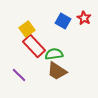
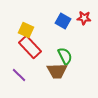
red star: rotated 24 degrees counterclockwise
yellow square: moved 1 px left, 1 px down; rotated 28 degrees counterclockwise
red rectangle: moved 4 px left, 1 px down
green semicircle: moved 11 px right, 2 px down; rotated 72 degrees clockwise
brown trapezoid: rotated 35 degrees counterclockwise
